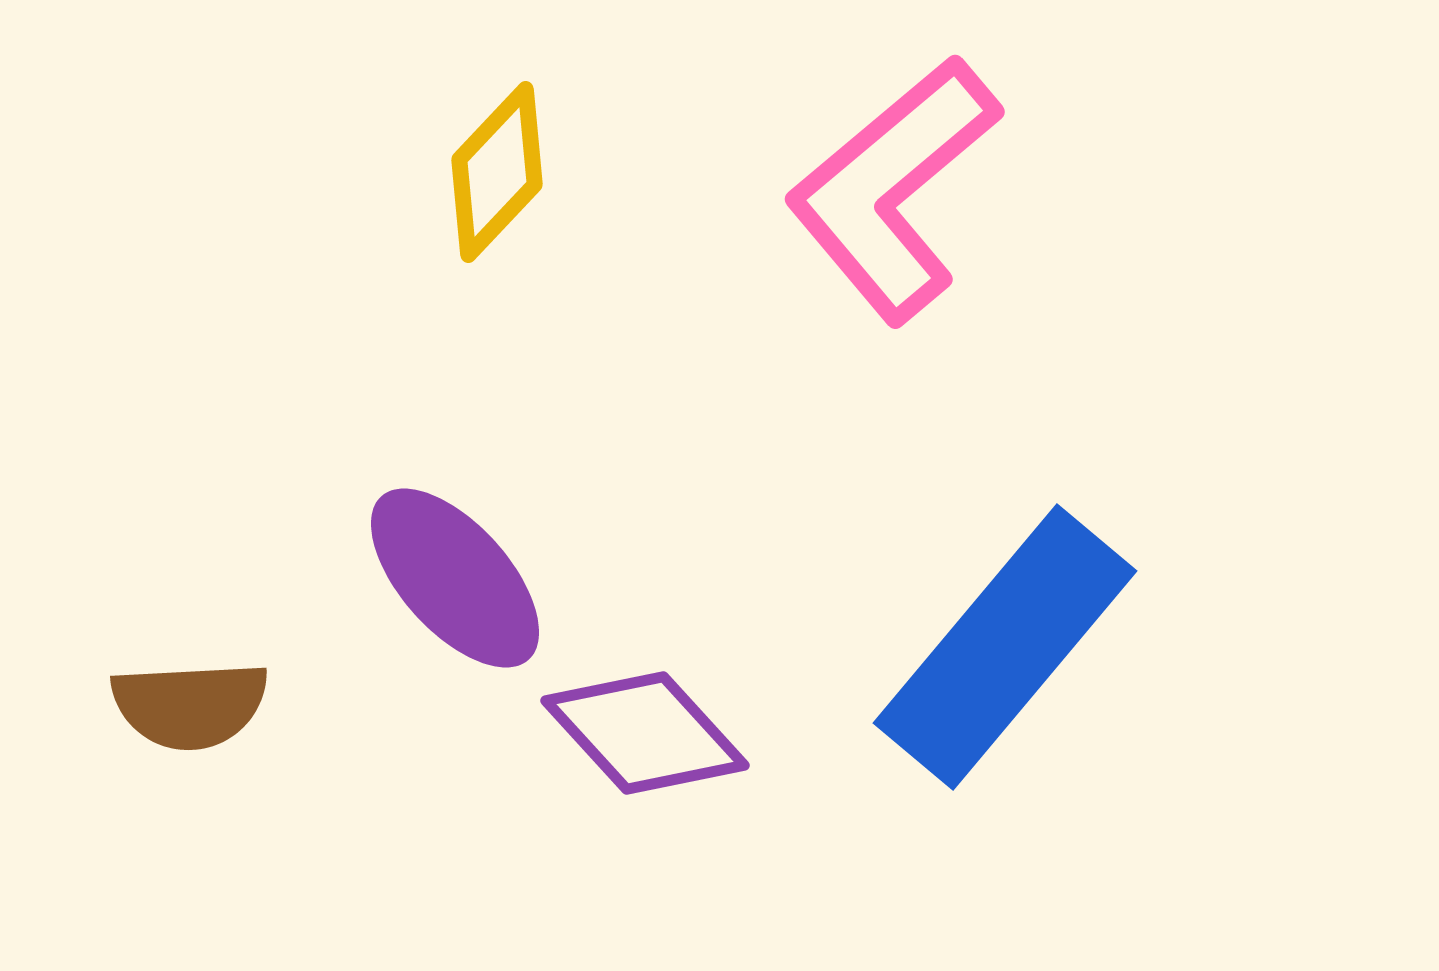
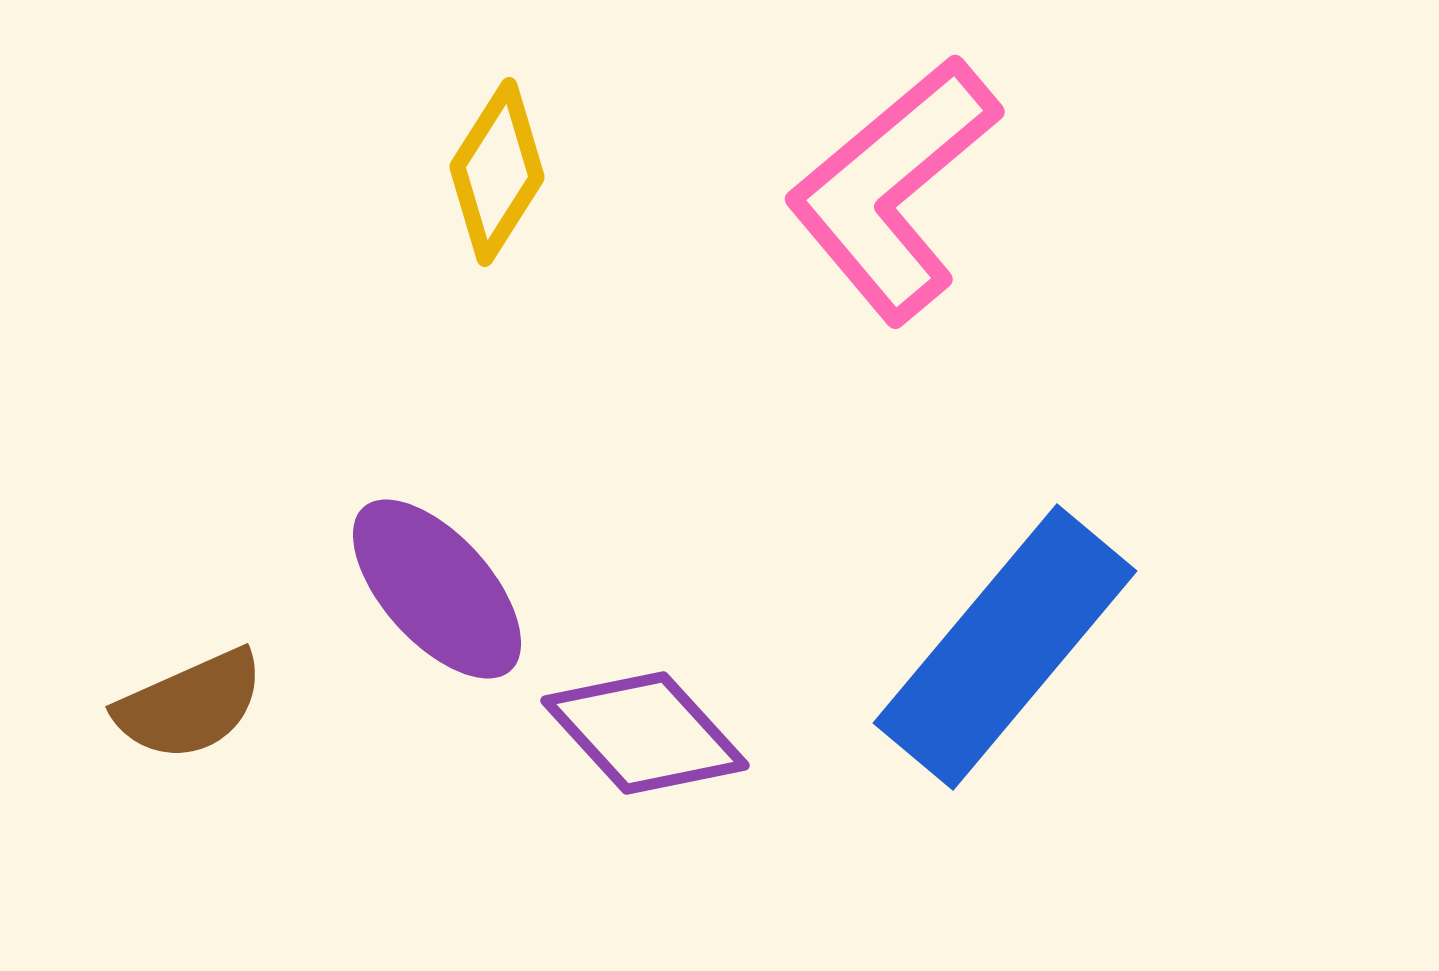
yellow diamond: rotated 11 degrees counterclockwise
purple ellipse: moved 18 px left, 11 px down
brown semicircle: rotated 21 degrees counterclockwise
